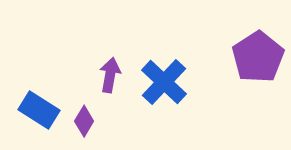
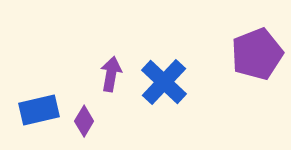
purple pentagon: moved 1 px left, 3 px up; rotated 12 degrees clockwise
purple arrow: moved 1 px right, 1 px up
blue rectangle: rotated 45 degrees counterclockwise
